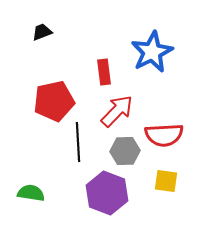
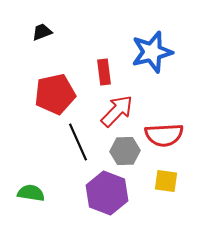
blue star: rotated 12 degrees clockwise
red pentagon: moved 1 px right, 7 px up
black line: rotated 21 degrees counterclockwise
